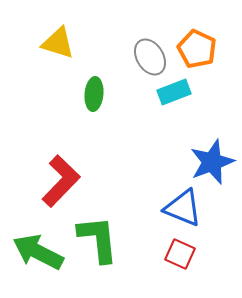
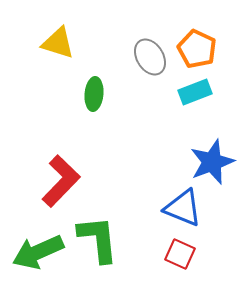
cyan rectangle: moved 21 px right
green arrow: rotated 51 degrees counterclockwise
